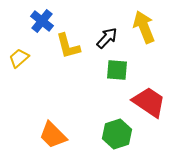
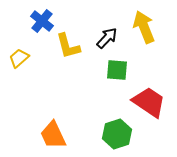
orange trapezoid: rotated 20 degrees clockwise
